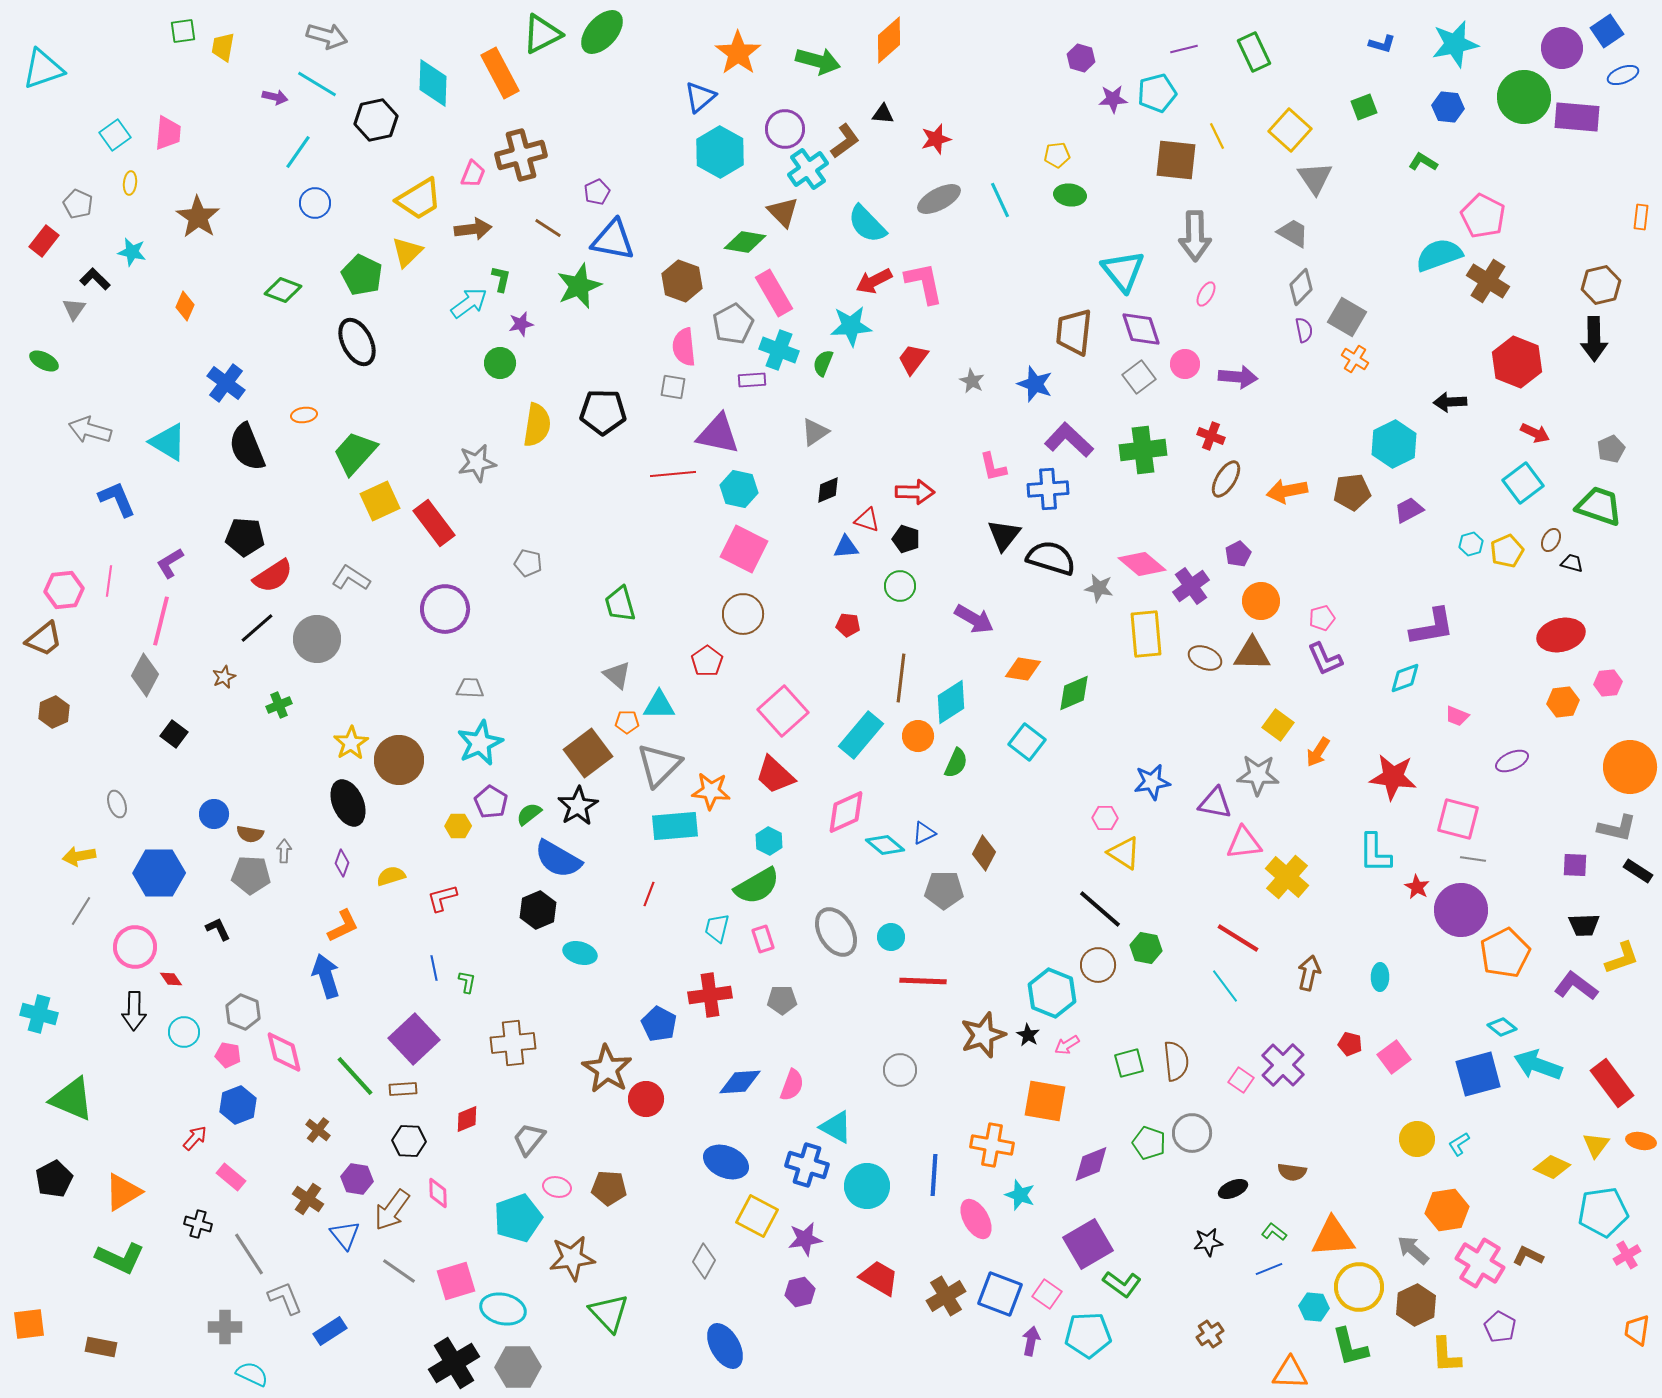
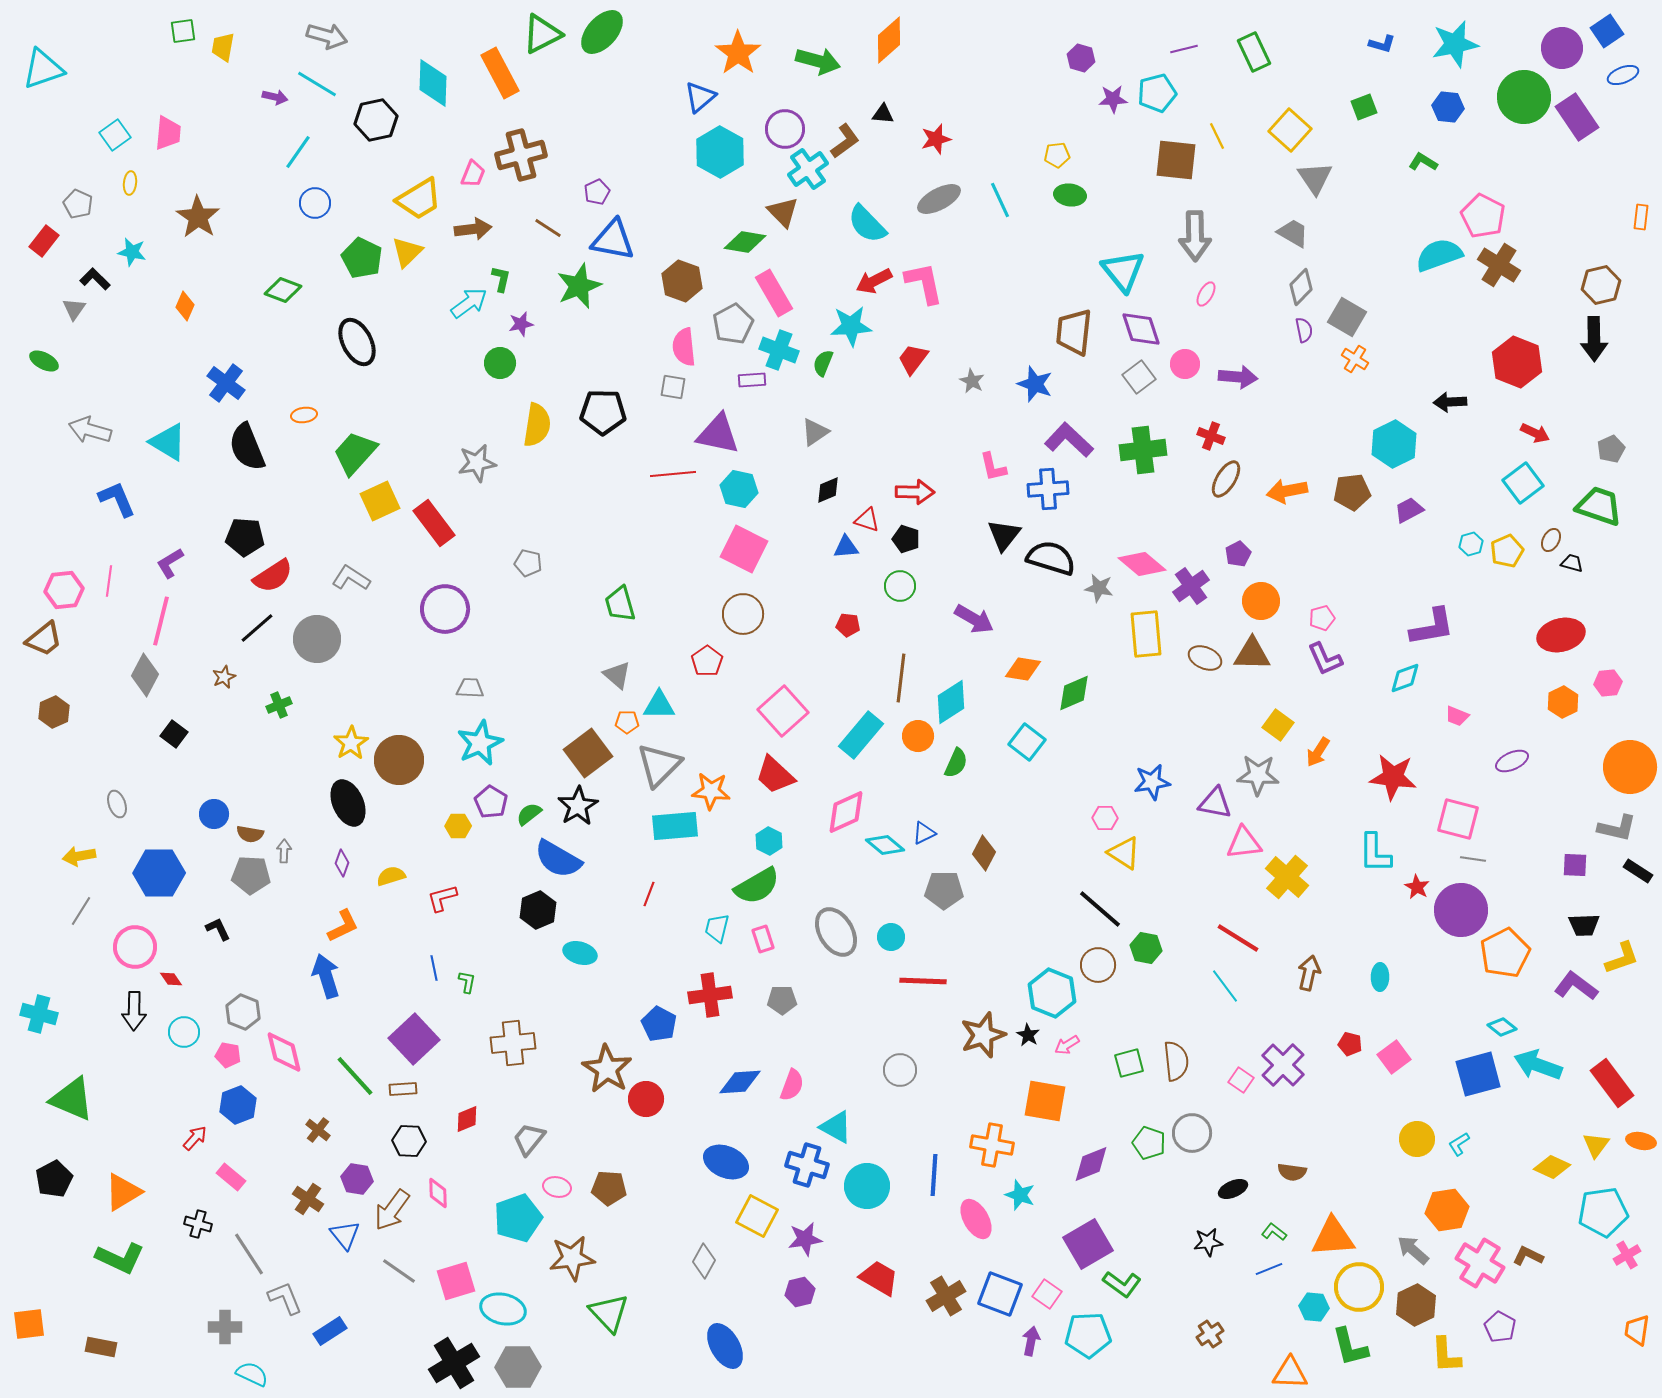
purple rectangle at (1577, 117): rotated 51 degrees clockwise
green pentagon at (362, 275): moved 17 px up
brown cross at (1488, 281): moved 11 px right, 16 px up
orange hexagon at (1563, 702): rotated 20 degrees counterclockwise
